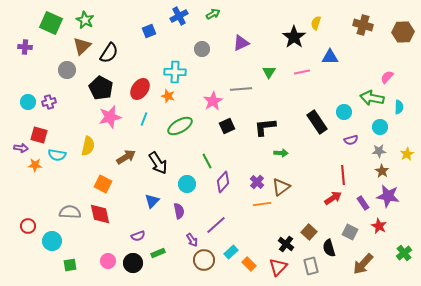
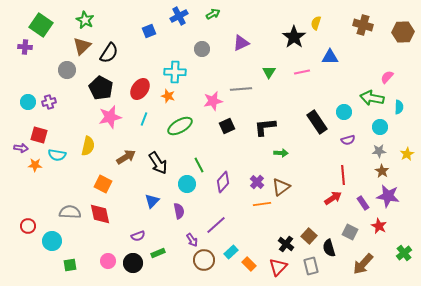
green square at (51, 23): moved 10 px left, 2 px down; rotated 10 degrees clockwise
pink star at (213, 101): rotated 18 degrees clockwise
purple semicircle at (351, 140): moved 3 px left
green line at (207, 161): moved 8 px left, 4 px down
brown square at (309, 232): moved 4 px down
